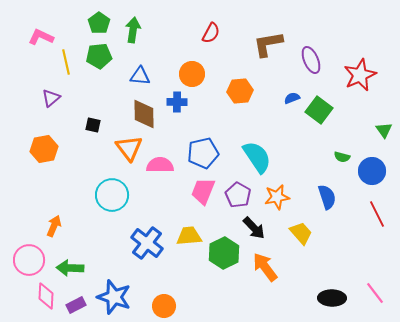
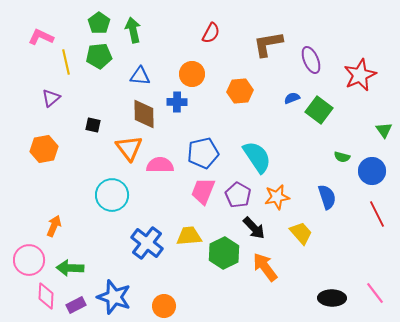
green arrow at (133, 30): rotated 20 degrees counterclockwise
